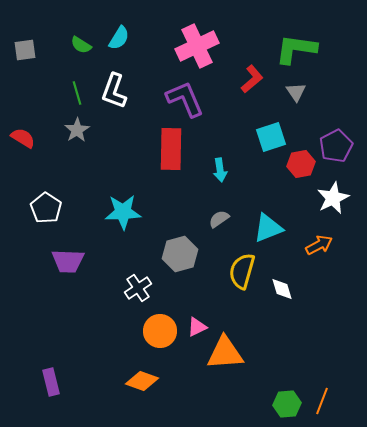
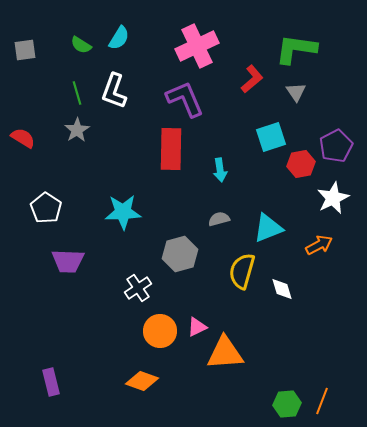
gray semicircle: rotated 20 degrees clockwise
